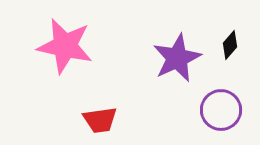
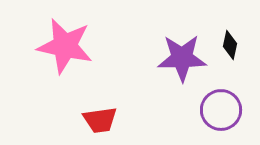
black diamond: rotated 28 degrees counterclockwise
purple star: moved 5 px right; rotated 24 degrees clockwise
